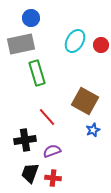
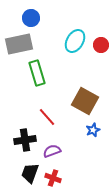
gray rectangle: moved 2 px left
red cross: rotated 14 degrees clockwise
